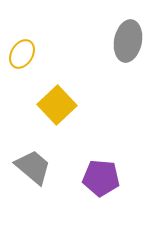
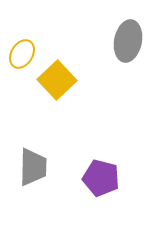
yellow square: moved 25 px up
gray trapezoid: rotated 51 degrees clockwise
purple pentagon: rotated 9 degrees clockwise
